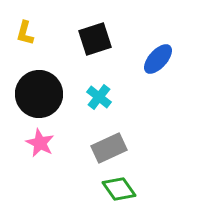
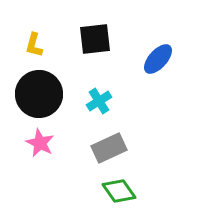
yellow L-shape: moved 9 px right, 12 px down
black square: rotated 12 degrees clockwise
cyan cross: moved 4 px down; rotated 20 degrees clockwise
green diamond: moved 2 px down
